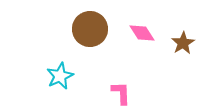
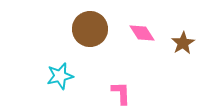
cyan star: rotated 12 degrees clockwise
